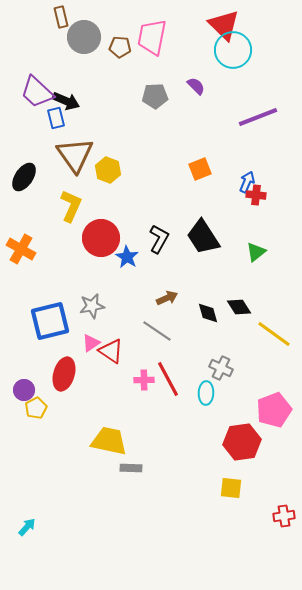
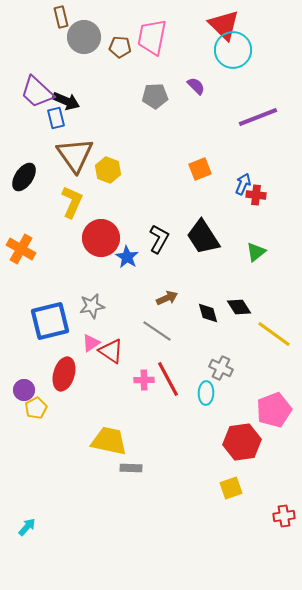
blue arrow at (247, 182): moved 4 px left, 2 px down
yellow L-shape at (71, 206): moved 1 px right, 4 px up
yellow square at (231, 488): rotated 25 degrees counterclockwise
